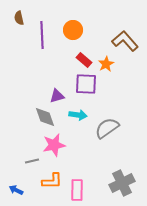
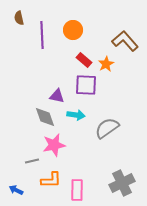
purple square: moved 1 px down
purple triangle: rotated 28 degrees clockwise
cyan arrow: moved 2 px left
orange L-shape: moved 1 px left, 1 px up
